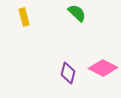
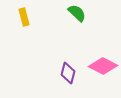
pink diamond: moved 2 px up
